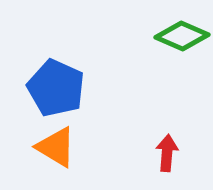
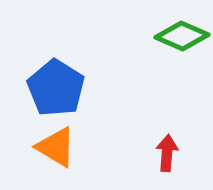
blue pentagon: rotated 8 degrees clockwise
